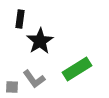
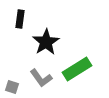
black star: moved 6 px right, 1 px down
gray L-shape: moved 7 px right, 1 px up
gray square: rotated 16 degrees clockwise
